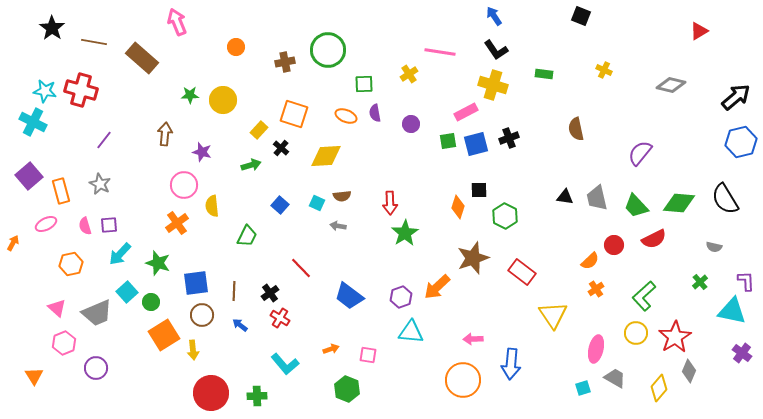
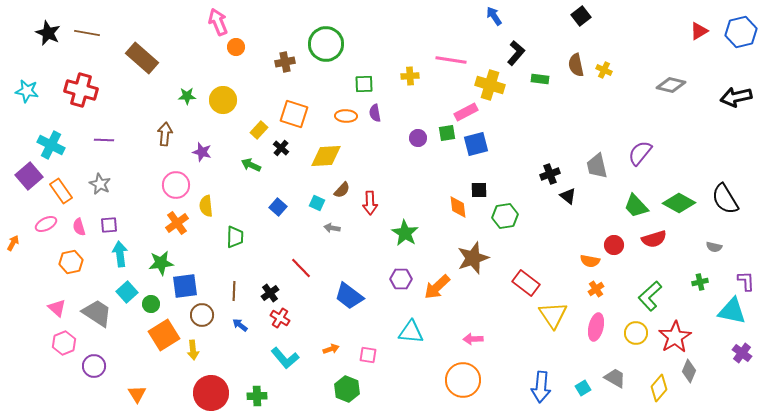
black square at (581, 16): rotated 30 degrees clockwise
pink arrow at (177, 22): moved 41 px right
black star at (52, 28): moved 4 px left, 5 px down; rotated 10 degrees counterclockwise
brown line at (94, 42): moved 7 px left, 9 px up
green circle at (328, 50): moved 2 px left, 6 px up
black L-shape at (496, 50): moved 20 px right, 3 px down; rotated 105 degrees counterclockwise
pink line at (440, 52): moved 11 px right, 8 px down
yellow cross at (409, 74): moved 1 px right, 2 px down; rotated 30 degrees clockwise
green rectangle at (544, 74): moved 4 px left, 5 px down
yellow cross at (493, 85): moved 3 px left
cyan star at (45, 91): moved 18 px left
green star at (190, 95): moved 3 px left, 1 px down
black arrow at (736, 97): rotated 152 degrees counterclockwise
orange ellipse at (346, 116): rotated 20 degrees counterclockwise
cyan cross at (33, 122): moved 18 px right, 23 px down
purple circle at (411, 124): moved 7 px right, 14 px down
brown semicircle at (576, 129): moved 64 px up
black cross at (509, 138): moved 41 px right, 36 px down
purple line at (104, 140): rotated 54 degrees clockwise
green square at (448, 141): moved 1 px left, 8 px up
blue hexagon at (741, 142): moved 110 px up
green arrow at (251, 165): rotated 138 degrees counterclockwise
pink circle at (184, 185): moved 8 px left
orange rectangle at (61, 191): rotated 20 degrees counterclockwise
brown semicircle at (342, 196): moved 6 px up; rotated 42 degrees counterclockwise
black triangle at (565, 197): moved 3 px right, 1 px up; rotated 30 degrees clockwise
gray trapezoid at (597, 198): moved 32 px up
red arrow at (390, 203): moved 20 px left
green diamond at (679, 203): rotated 24 degrees clockwise
blue square at (280, 205): moved 2 px left, 2 px down
yellow semicircle at (212, 206): moved 6 px left
orange diamond at (458, 207): rotated 25 degrees counterclockwise
green hexagon at (505, 216): rotated 25 degrees clockwise
pink semicircle at (85, 226): moved 6 px left, 1 px down
gray arrow at (338, 226): moved 6 px left, 2 px down
green star at (405, 233): rotated 8 degrees counterclockwise
green trapezoid at (247, 236): moved 12 px left, 1 px down; rotated 25 degrees counterclockwise
red semicircle at (654, 239): rotated 10 degrees clockwise
cyan arrow at (120, 254): rotated 130 degrees clockwise
orange semicircle at (590, 261): rotated 54 degrees clockwise
green star at (158, 263): moved 3 px right; rotated 25 degrees counterclockwise
orange hexagon at (71, 264): moved 2 px up
red rectangle at (522, 272): moved 4 px right, 11 px down
green cross at (700, 282): rotated 28 degrees clockwise
blue square at (196, 283): moved 11 px left, 3 px down
green L-shape at (644, 296): moved 6 px right
purple hexagon at (401, 297): moved 18 px up; rotated 20 degrees clockwise
green circle at (151, 302): moved 2 px down
gray trapezoid at (97, 313): rotated 124 degrees counterclockwise
pink ellipse at (596, 349): moved 22 px up
cyan L-shape at (285, 364): moved 6 px up
blue arrow at (511, 364): moved 30 px right, 23 px down
purple circle at (96, 368): moved 2 px left, 2 px up
orange triangle at (34, 376): moved 103 px right, 18 px down
cyan square at (583, 388): rotated 14 degrees counterclockwise
